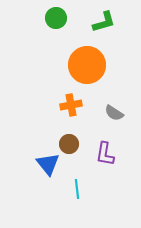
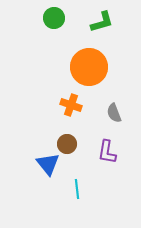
green circle: moved 2 px left
green L-shape: moved 2 px left
orange circle: moved 2 px right, 2 px down
orange cross: rotated 30 degrees clockwise
gray semicircle: rotated 36 degrees clockwise
brown circle: moved 2 px left
purple L-shape: moved 2 px right, 2 px up
